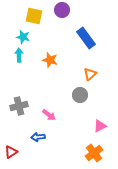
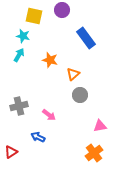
cyan star: moved 1 px up
cyan arrow: rotated 32 degrees clockwise
orange triangle: moved 17 px left
pink triangle: rotated 16 degrees clockwise
blue arrow: rotated 32 degrees clockwise
